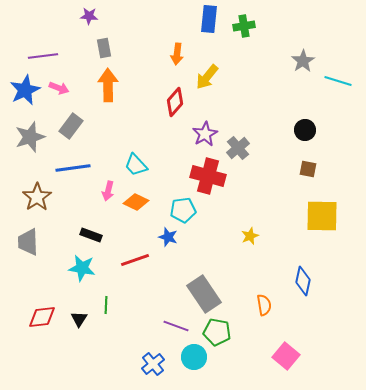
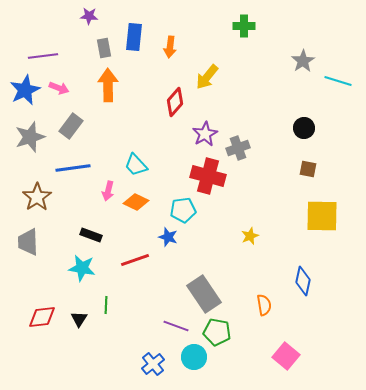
blue rectangle at (209, 19): moved 75 px left, 18 px down
green cross at (244, 26): rotated 10 degrees clockwise
orange arrow at (177, 54): moved 7 px left, 7 px up
black circle at (305, 130): moved 1 px left, 2 px up
gray cross at (238, 148): rotated 20 degrees clockwise
